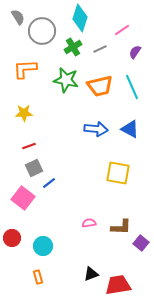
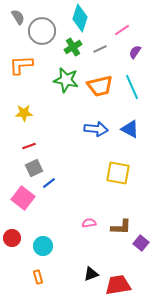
orange L-shape: moved 4 px left, 4 px up
